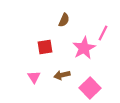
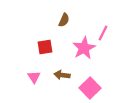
brown arrow: rotated 21 degrees clockwise
